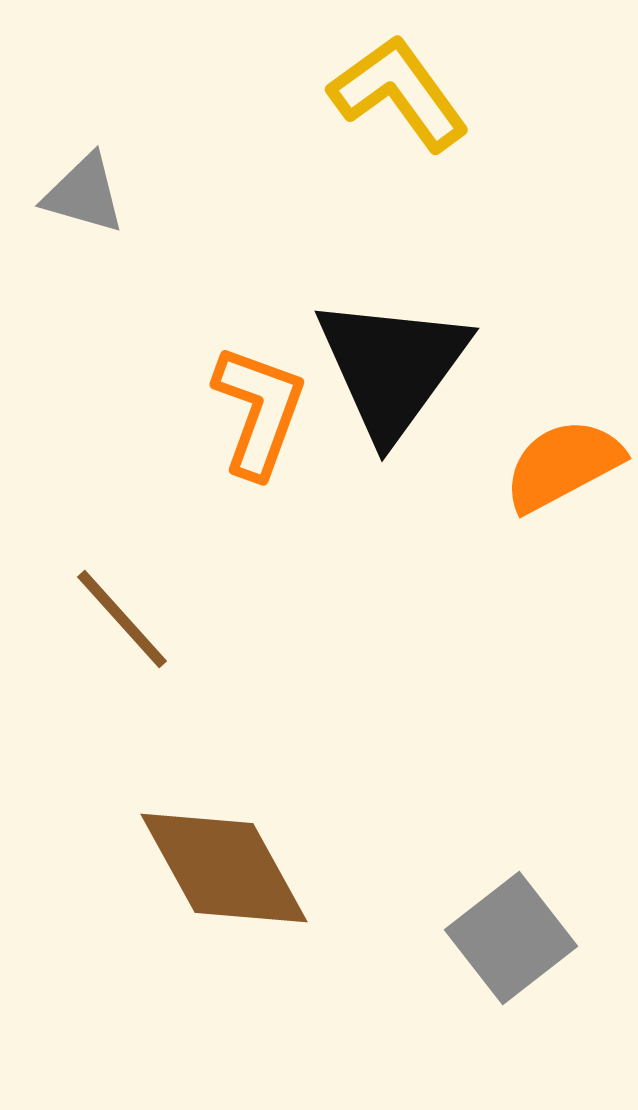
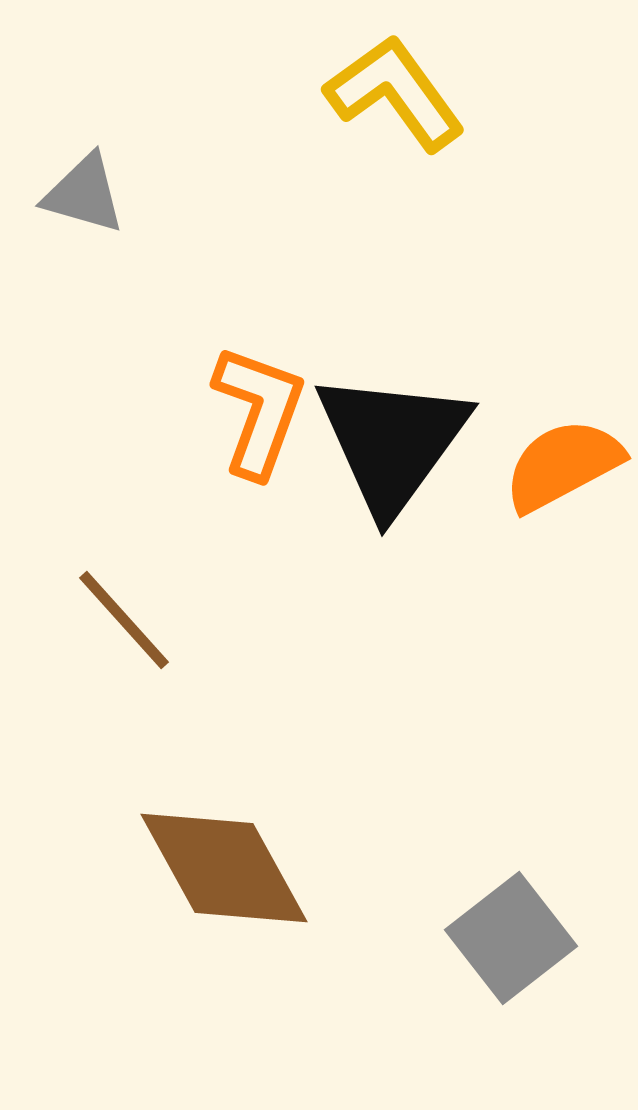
yellow L-shape: moved 4 px left
black triangle: moved 75 px down
brown line: moved 2 px right, 1 px down
